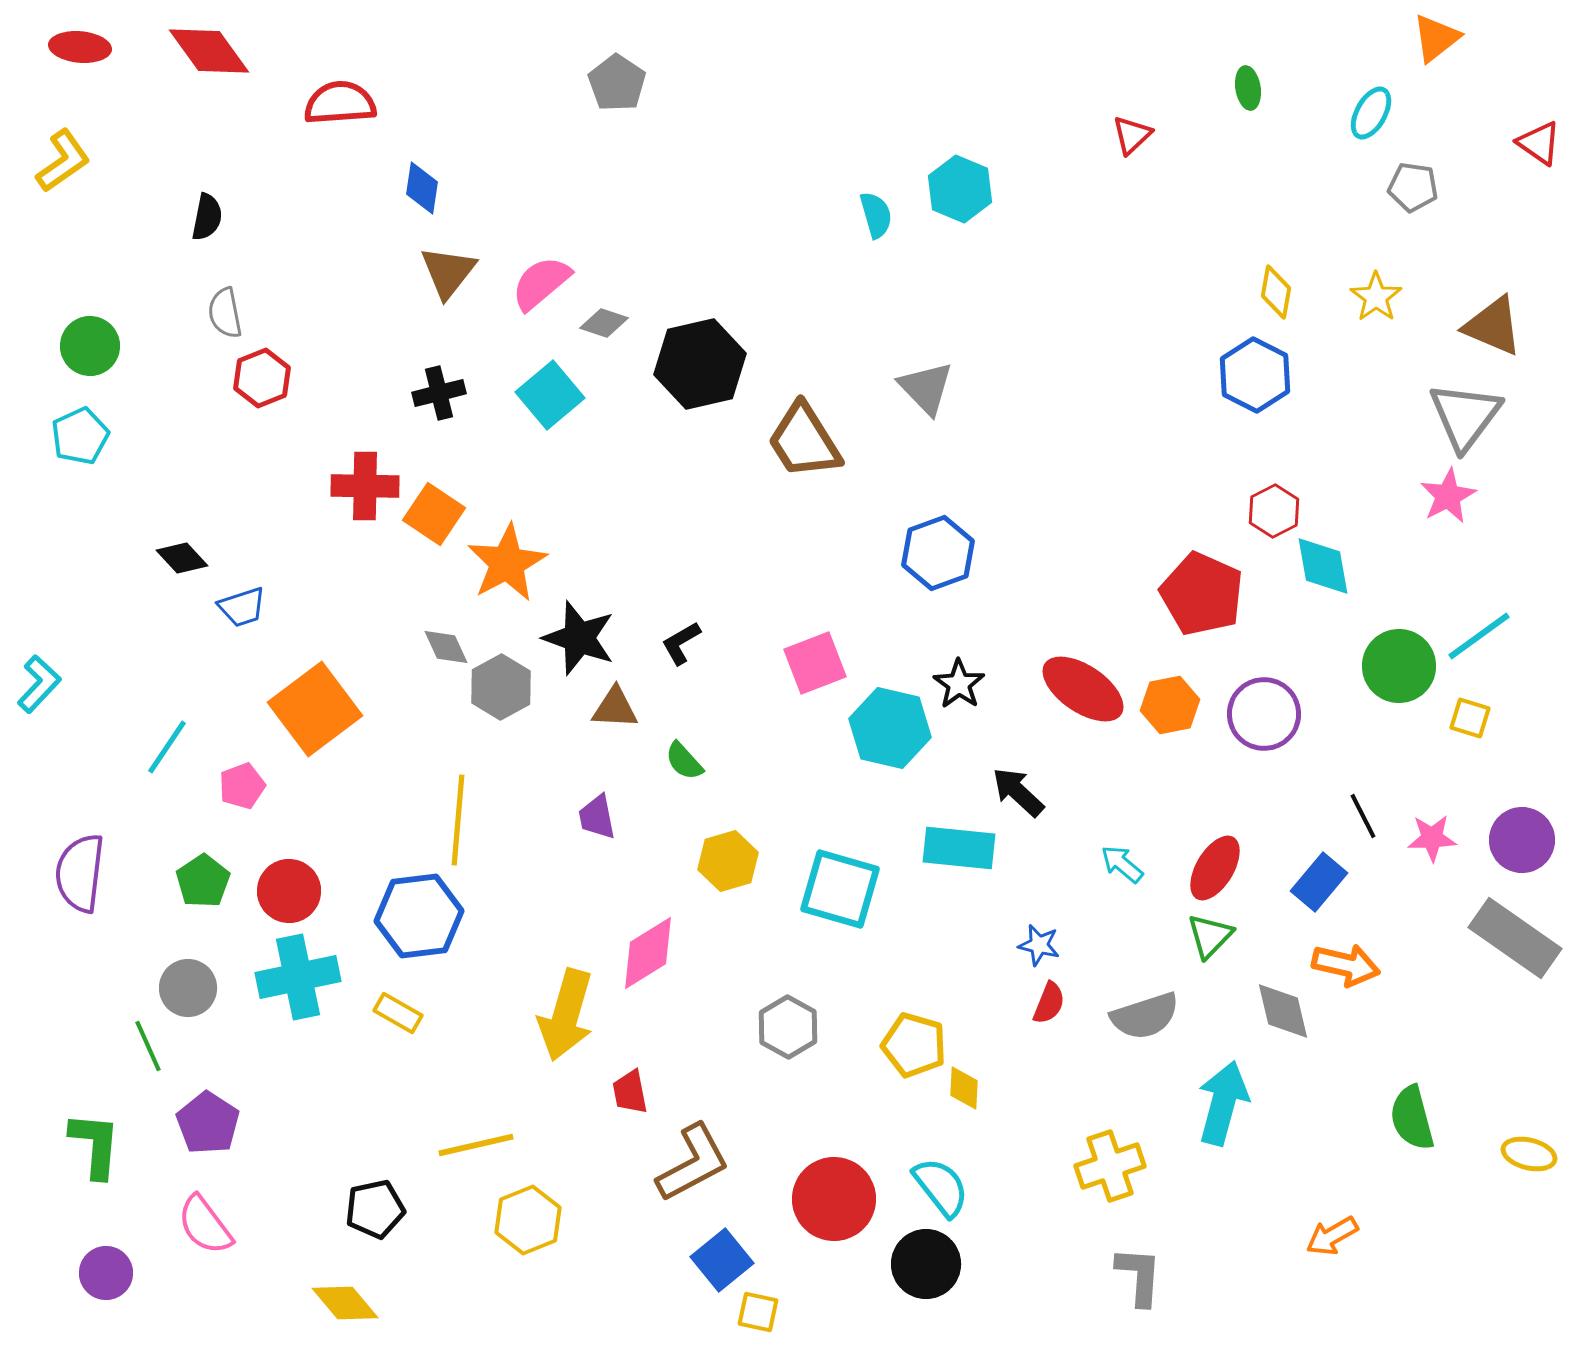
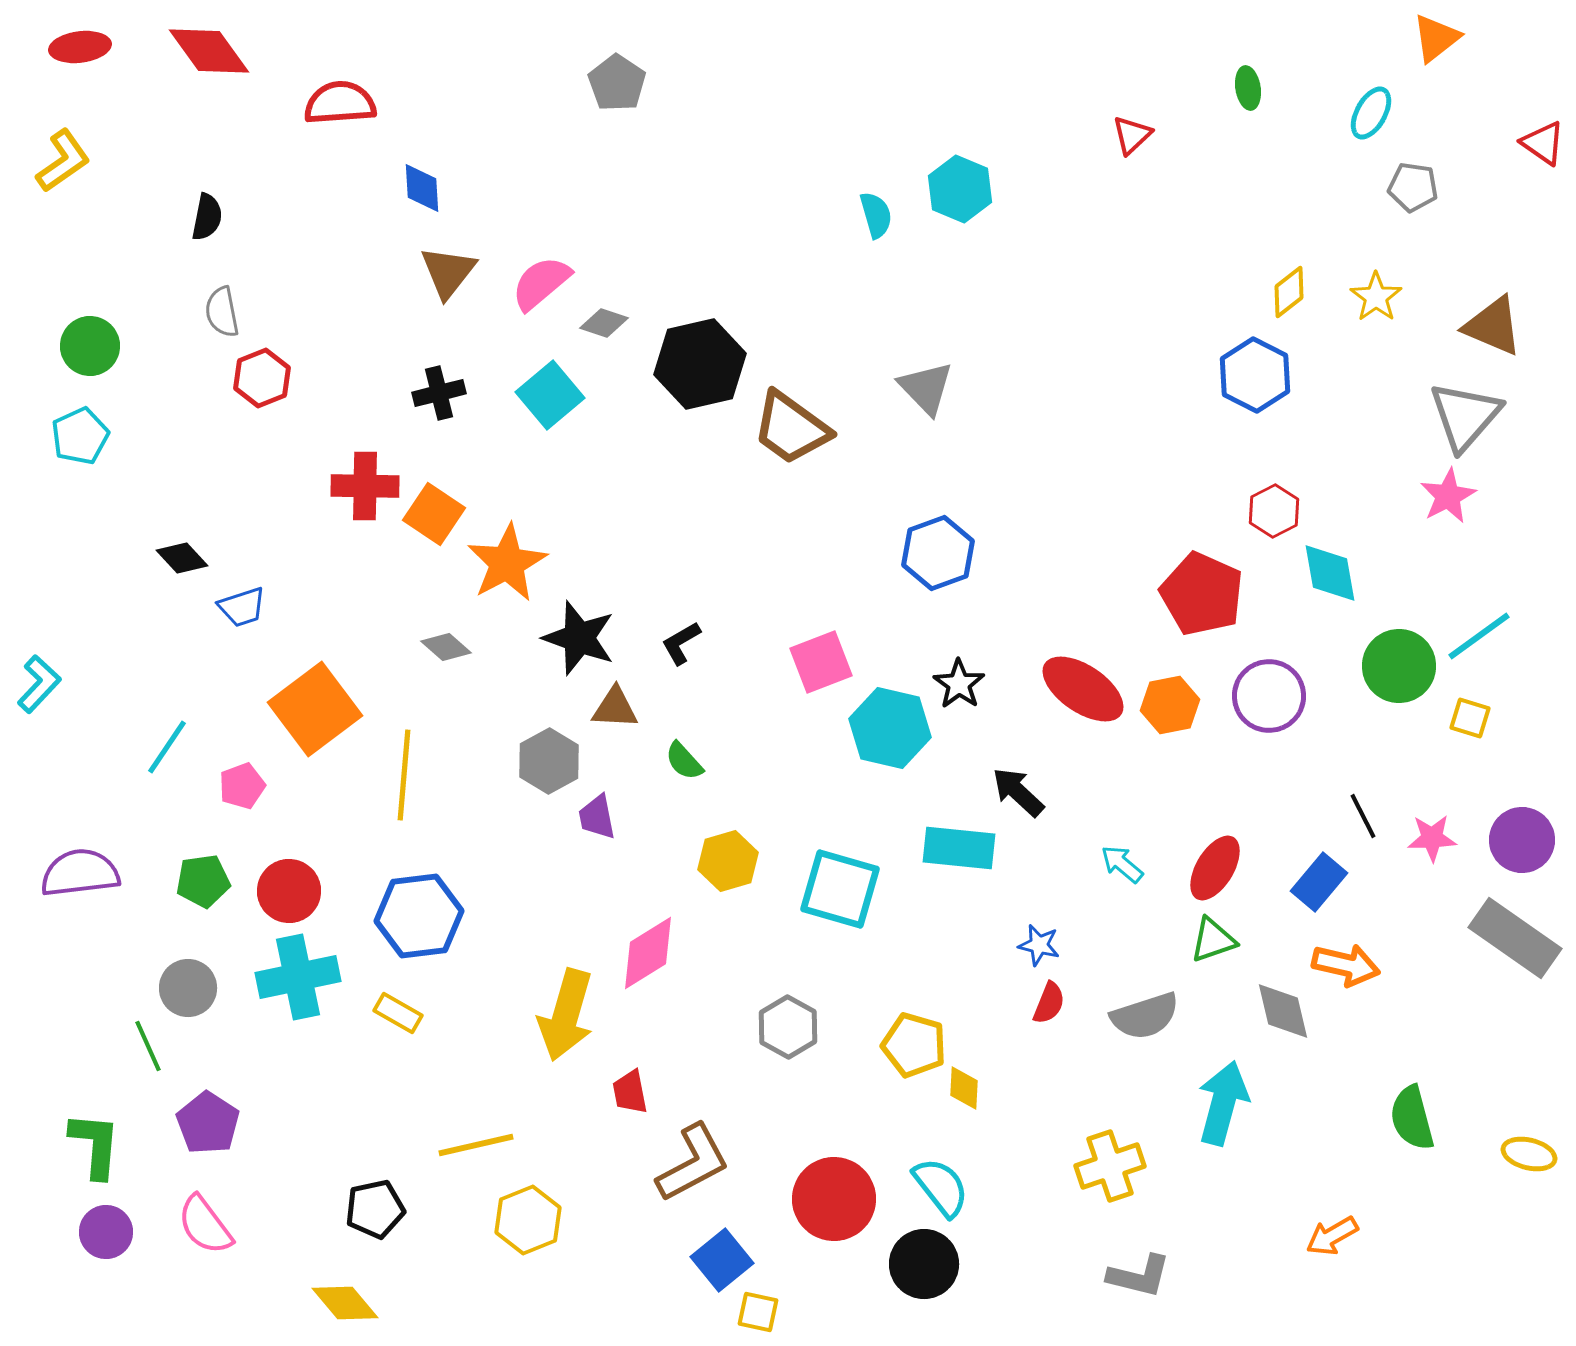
red ellipse at (80, 47): rotated 12 degrees counterclockwise
red triangle at (1539, 143): moved 4 px right
blue diamond at (422, 188): rotated 12 degrees counterclockwise
yellow diamond at (1276, 292): moved 13 px right; rotated 42 degrees clockwise
gray semicircle at (225, 313): moved 3 px left, 1 px up
gray triangle at (1465, 416): rotated 4 degrees clockwise
brown trapezoid at (804, 441): moved 13 px left, 13 px up; rotated 22 degrees counterclockwise
cyan diamond at (1323, 566): moved 7 px right, 7 px down
gray diamond at (446, 647): rotated 24 degrees counterclockwise
pink square at (815, 663): moved 6 px right, 1 px up
gray hexagon at (501, 687): moved 48 px right, 74 px down
purple circle at (1264, 714): moved 5 px right, 18 px up
yellow line at (458, 820): moved 54 px left, 45 px up
purple semicircle at (80, 873): rotated 76 degrees clockwise
green pentagon at (203, 881): rotated 26 degrees clockwise
green triangle at (1210, 936): moved 3 px right, 4 px down; rotated 27 degrees clockwise
black circle at (926, 1264): moved 2 px left
purple circle at (106, 1273): moved 41 px up
gray L-shape at (1139, 1276): rotated 100 degrees clockwise
